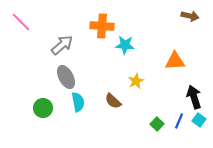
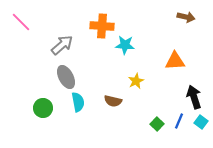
brown arrow: moved 4 px left, 1 px down
brown semicircle: rotated 30 degrees counterclockwise
cyan square: moved 2 px right, 2 px down
